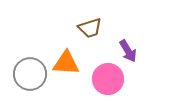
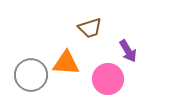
gray circle: moved 1 px right, 1 px down
